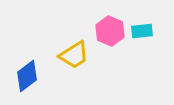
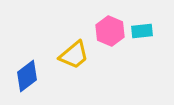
yellow trapezoid: rotated 8 degrees counterclockwise
